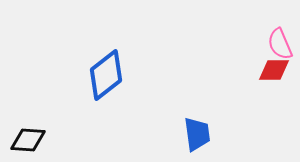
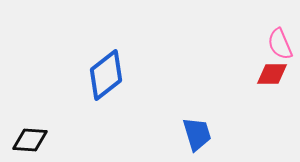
red diamond: moved 2 px left, 4 px down
blue trapezoid: rotated 9 degrees counterclockwise
black diamond: moved 2 px right
